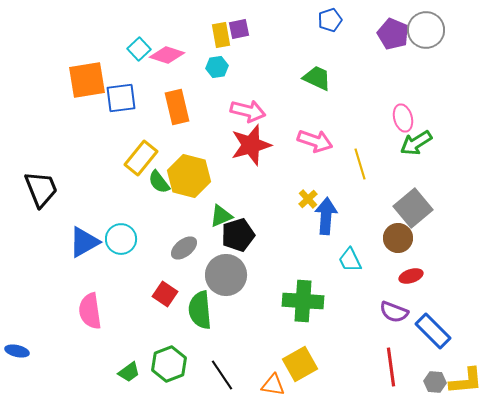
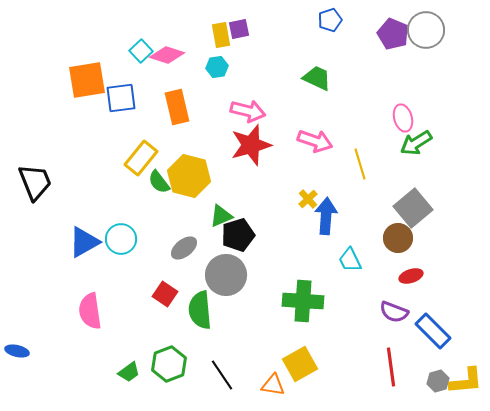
cyan square at (139, 49): moved 2 px right, 2 px down
black trapezoid at (41, 189): moved 6 px left, 7 px up
gray hexagon at (435, 382): moved 3 px right, 1 px up; rotated 20 degrees counterclockwise
